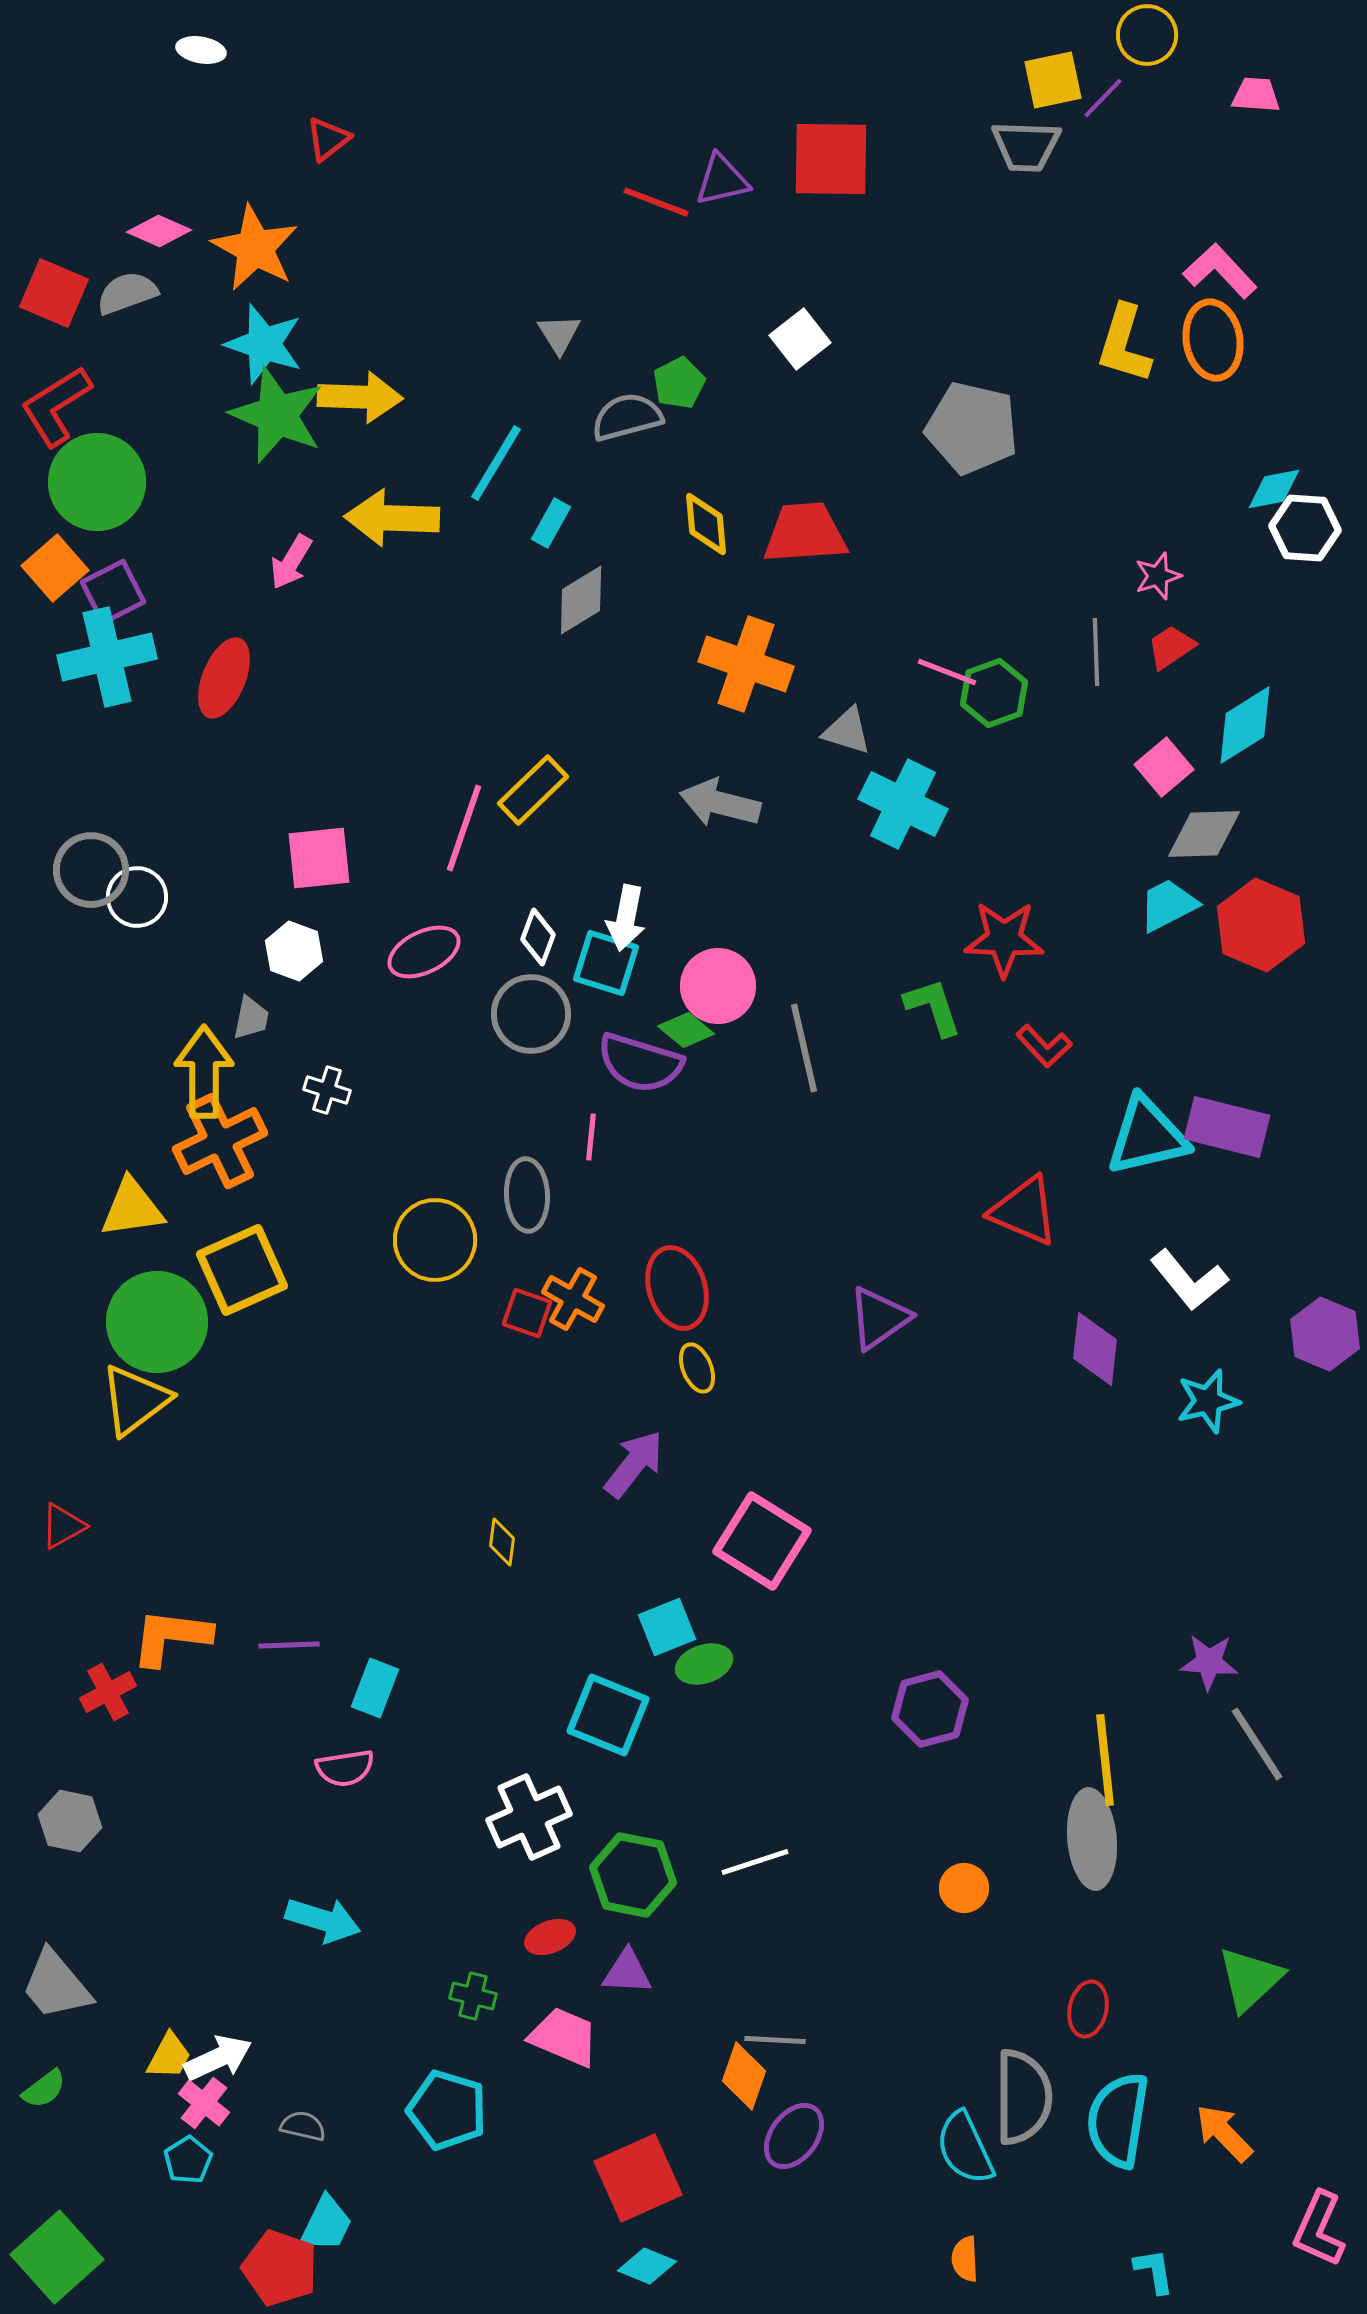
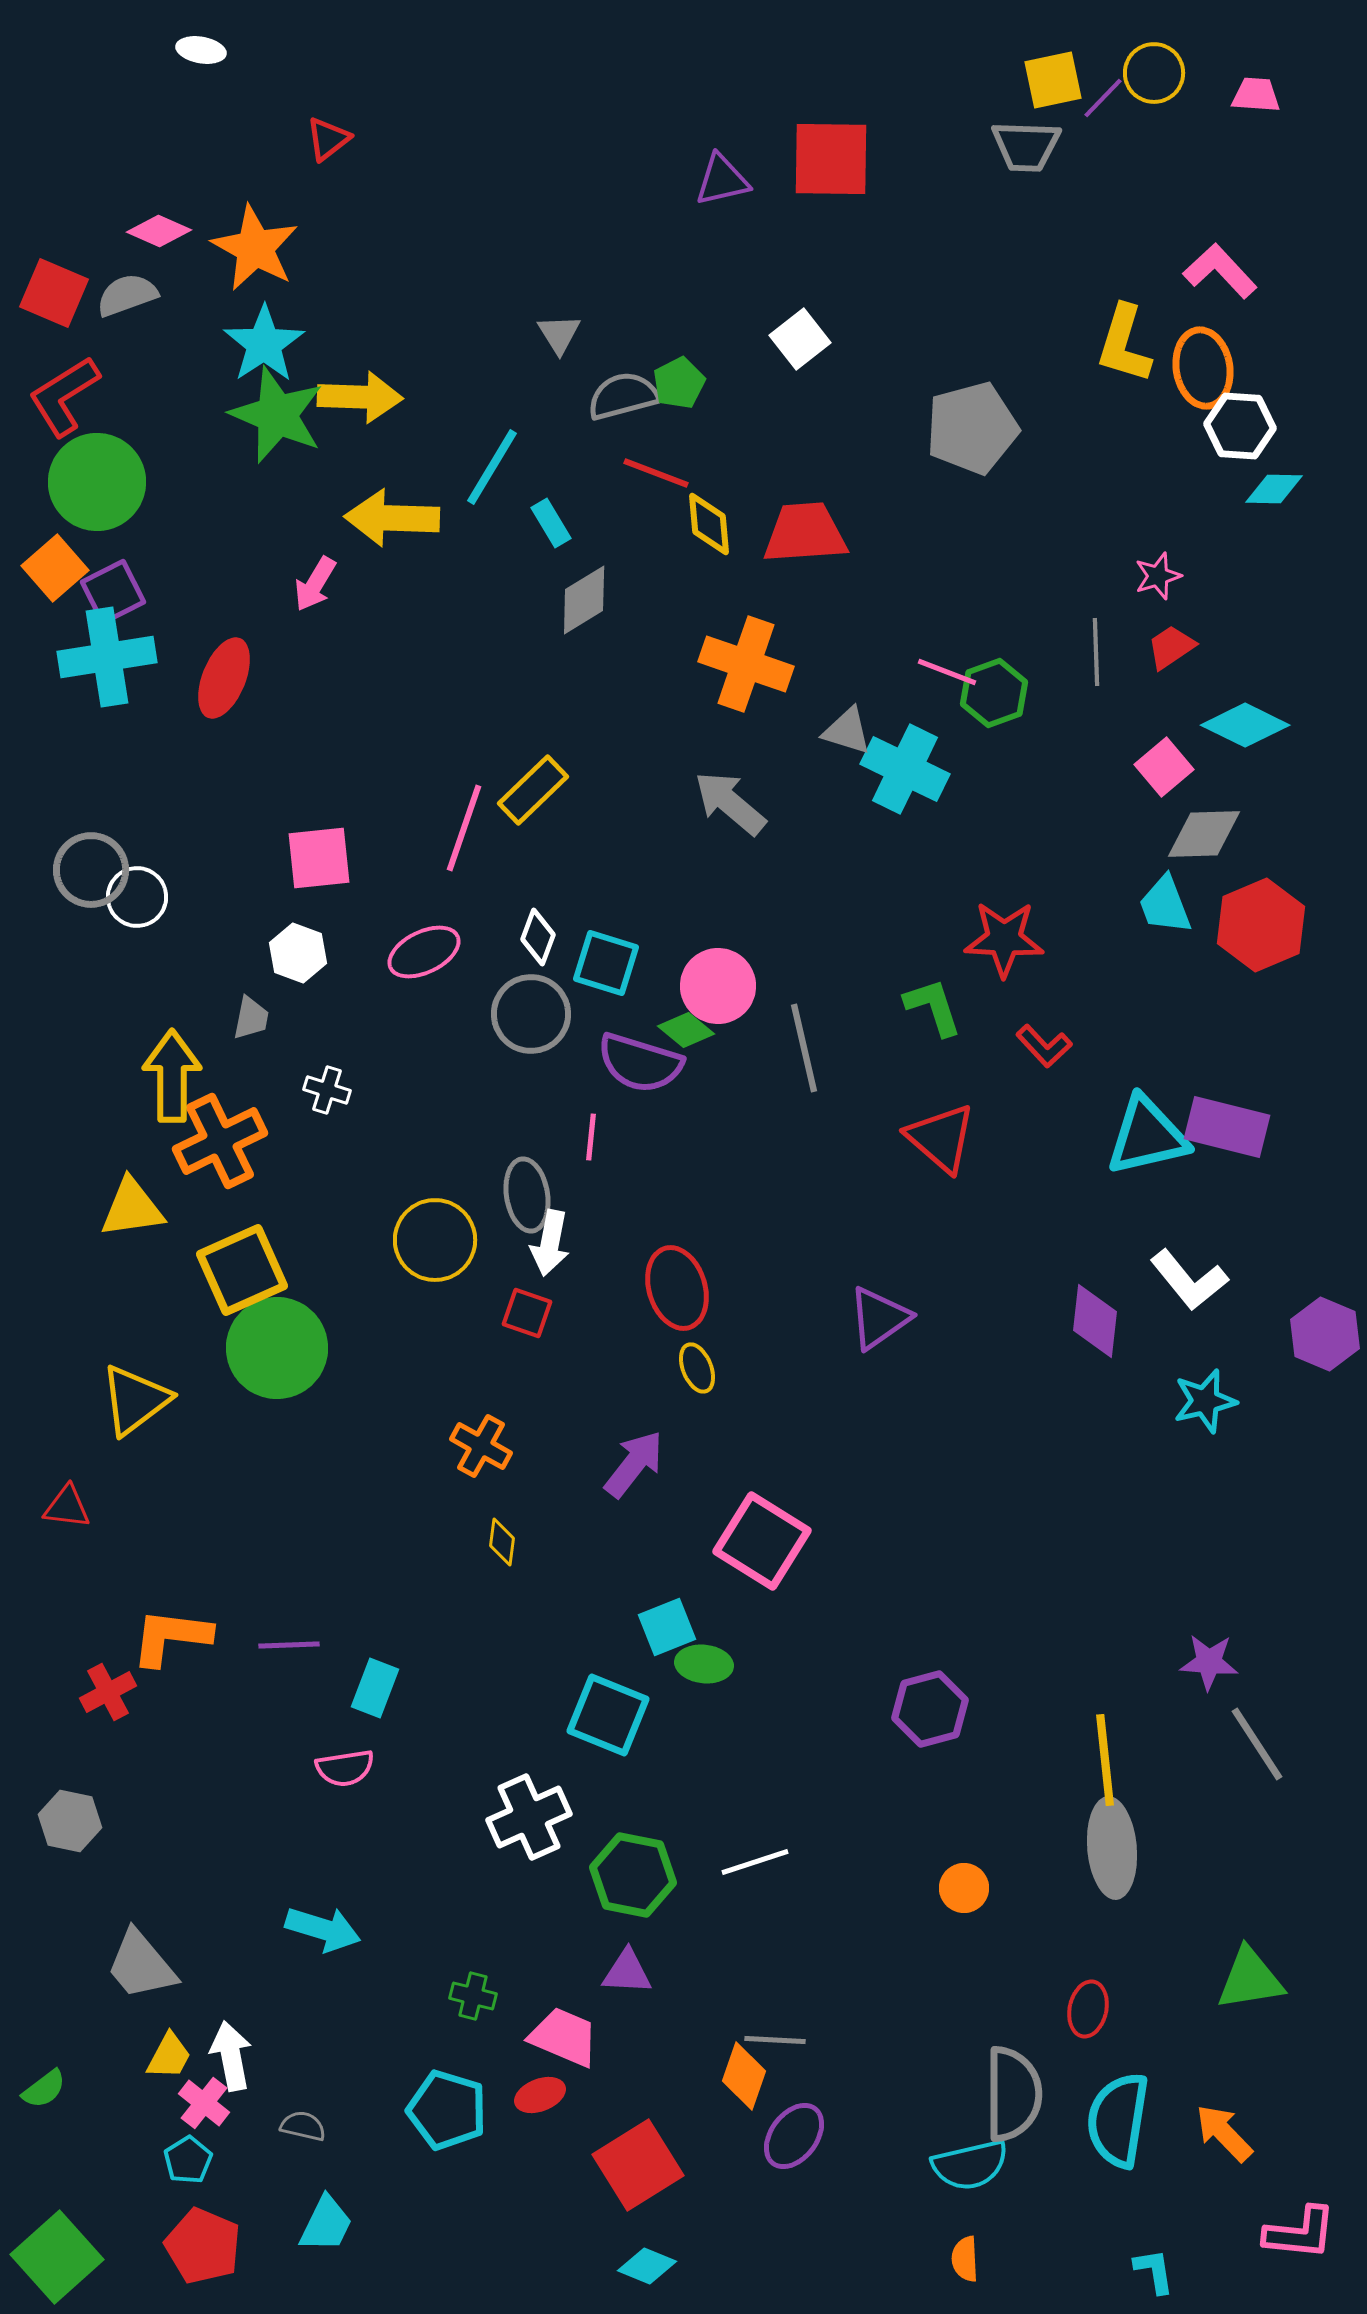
yellow circle at (1147, 35): moved 7 px right, 38 px down
red line at (656, 202): moved 271 px down
gray semicircle at (127, 293): moved 2 px down
orange ellipse at (1213, 340): moved 10 px left, 28 px down
cyan star at (264, 344): rotated 20 degrees clockwise
red L-shape at (56, 406): moved 8 px right, 10 px up
gray semicircle at (627, 417): moved 4 px left, 21 px up
gray pentagon at (972, 428): rotated 28 degrees counterclockwise
cyan line at (496, 463): moved 4 px left, 4 px down
cyan diamond at (1274, 489): rotated 12 degrees clockwise
cyan rectangle at (551, 523): rotated 60 degrees counterclockwise
yellow diamond at (706, 524): moved 3 px right
white hexagon at (1305, 528): moved 65 px left, 102 px up
pink arrow at (291, 562): moved 24 px right, 22 px down
gray diamond at (581, 600): moved 3 px right
cyan cross at (107, 657): rotated 4 degrees clockwise
cyan diamond at (1245, 725): rotated 58 degrees clockwise
gray arrow at (720, 803): moved 10 px right; rotated 26 degrees clockwise
cyan cross at (903, 804): moved 2 px right, 35 px up
cyan trapezoid at (1168, 905): moved 3 px left; rotated 84 degrees counterclockwise
white arrow at (626, 918): moved 76 px left, 325 px down
red hexagon at (1261, 925): rotated 14 degrees clockwise
white hexagon at (294, 951): moved 4 px right, 2 px down
yellow arrow at (204, 1072): moved 32 px left, 4 px down
gray ellipse at (527, 1195): rotated 6 degrees counterclockwise
red triangle at (1024, 1211): moved 83 px left, 73 px up; rotated 18 degrees clockwise
orange cross at (573, 1299): moved 92 px left, 147 px down
green circle at (157, 1322): moved 120 px right, 26 px down
purple diamond at (1095, 1349): moved 28 px up
cyan star at (1208, 1401): moved 3 px left
red triangle at (63, 1526): moved 4 px right, 19 px up; rotated 36 degrees clockwise
green ellipse at (704, 1664): rotated 24 degrees clockwise
gray ellipse at (1092, 1839): moved 20 px right, 9 px down
cyan arrow at (323, 1920): moved 9 px down
red ellipse at (550, 1937): moved 10 px left, 158 px down
green triangle at (1250, 1979): rotated 34 degrees clockwise
gray trapezoid at (56, 1985): moved 85 px right, 20 px up
white arrow at (218, 2058): moved 13 px right, 2 px up; rotated 76 degrees counterclockwise
gray semicircle at (1023, 2097): moved 10 px left, 3 px up
cyan semicircle at (965, 2148): moved 5 px right, 17 px down; rotated 78 degrees counterclockwise
red square at (638, 2178): moved 13 px up; rotated 8 degrees counterclockwise
pink L-shape at (1319, 2229): moved 19 px left, 4 px down; rotated 108 degrees counterclockwise
red pentagon at (280, 2268): moved 77 px left, 22 px up; rotated 4 degrees clockwise
